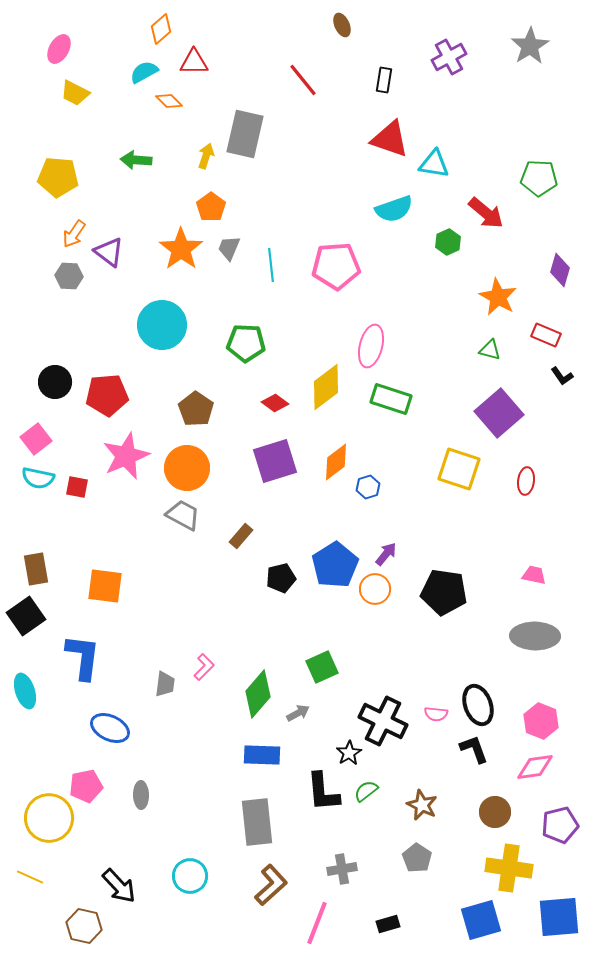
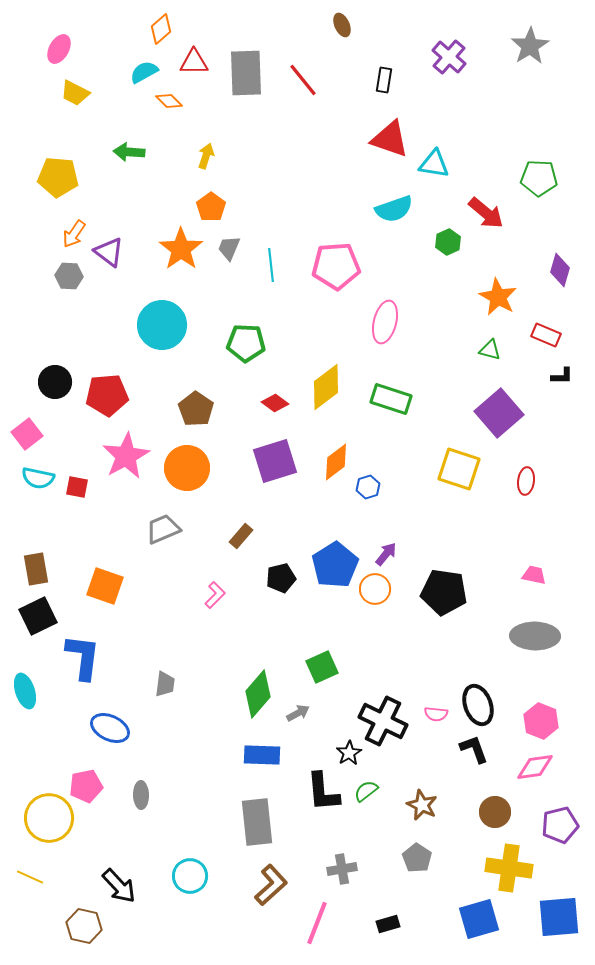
purple cross at (449, 57): rotated 20 degrees counterclockwise
gray rectangle at (245, 134): moved 1 px right, 61 px up; rotated 15 degrees counterclockwise
green arrow at (136, 160): moved 7 px left, 8 px up
pink ellipse at (371, 346): moved 14 px right, 24 px up
black L-shape at (562, 376): rotated 55 degrees counterclockwise
pink square at (36, 439): moved 9 px left, 5 px up
pink star at (126, 456): rotated 6 degrees counterclockwise
gray trapezoid at (183, 515): moved 20 px left, 14 px down; rotated 51 degrees counterclockwise
orange square at (105, 586): rotated 12 degrees clockwise
black square at (26, 616): moved 12 px right; rotated 9 degrees clockwise
pink L-shape at (204, 667): moved 11 px right, 72 px up
blue square at (481, 920): moved 2 px left, 1 px up
